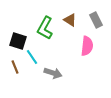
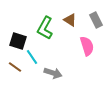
pink semicircle: rotated 24 degrees counterclockwise
brown line: rotated 32 degrees counterclockwise
